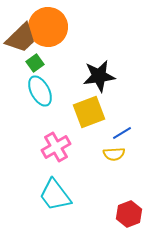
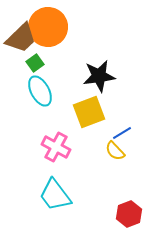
pink cross: rotated 32 degrees counterclockwise
yellow semicircle: moved 1 px right, 3 px up; rotated 50 degrees clockwise
